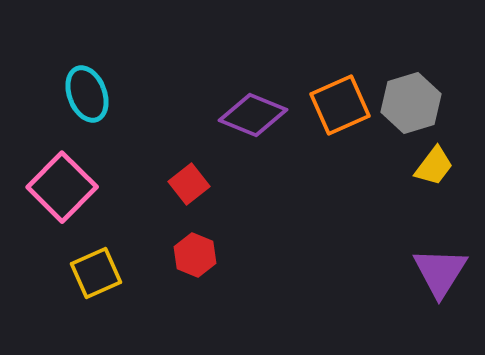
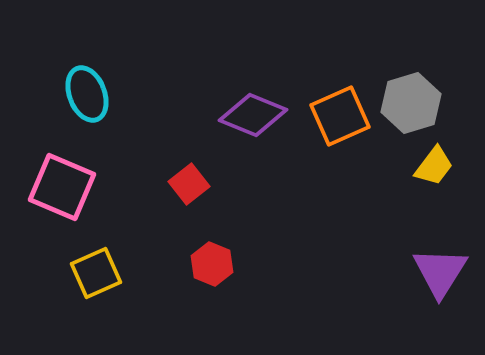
orange square: moved 11 px down
pink square: rotated 22 degrees counterclockwise
red hexagon: moved 17 px right, 9 px down
